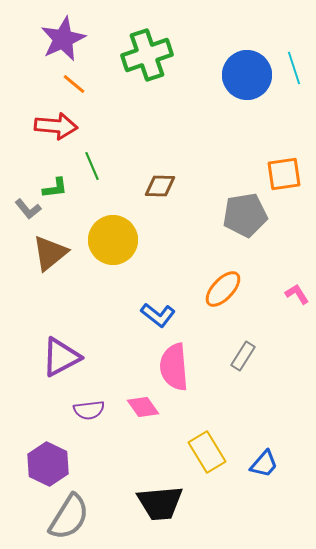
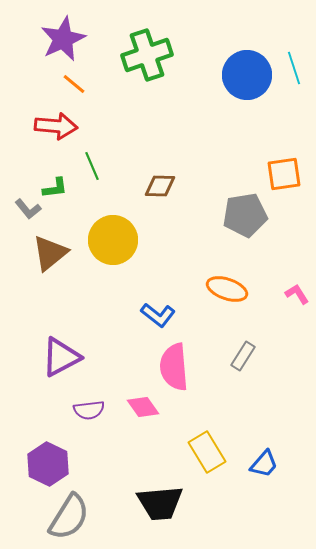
orange ellipse: moved 4 px right; rotated 66 degrees clockwise
